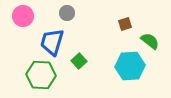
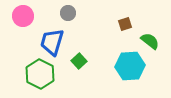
gray circle: moved 1 px right
green hexagon: moved 1 px left, 1 px up; rotated 24 degrees clockwise
